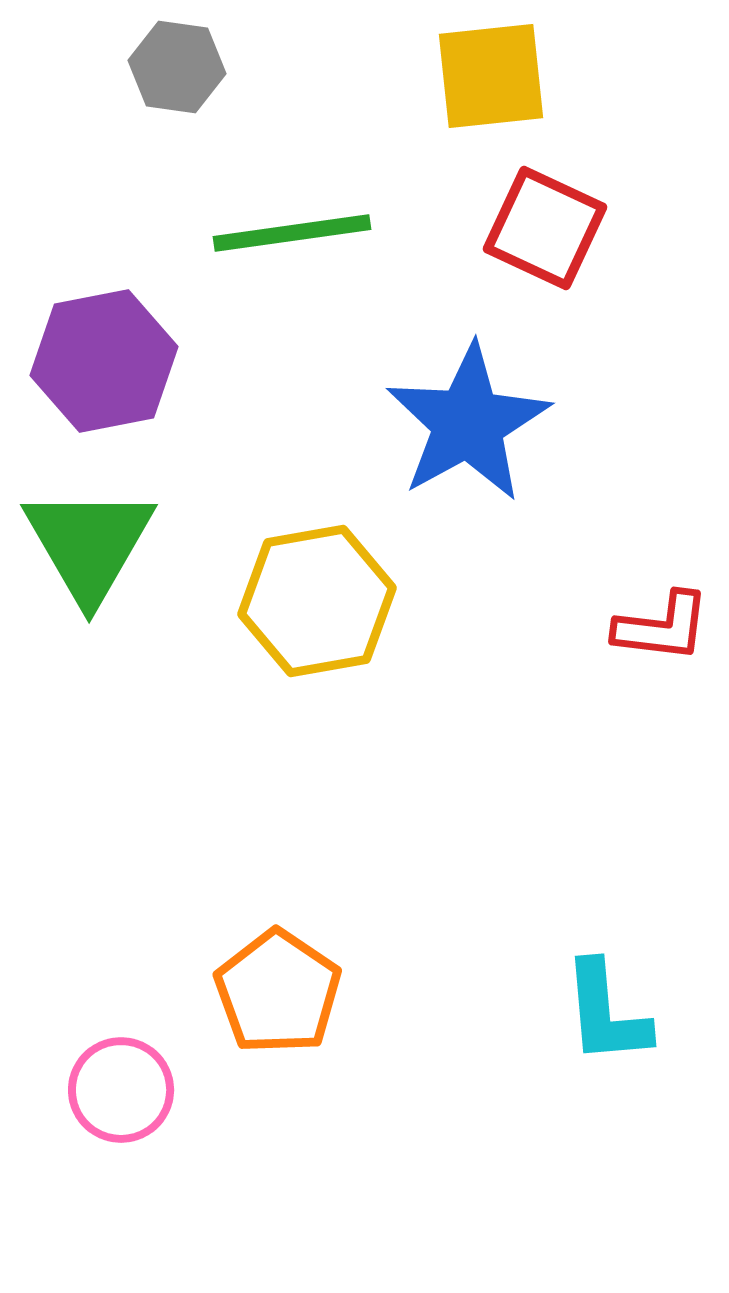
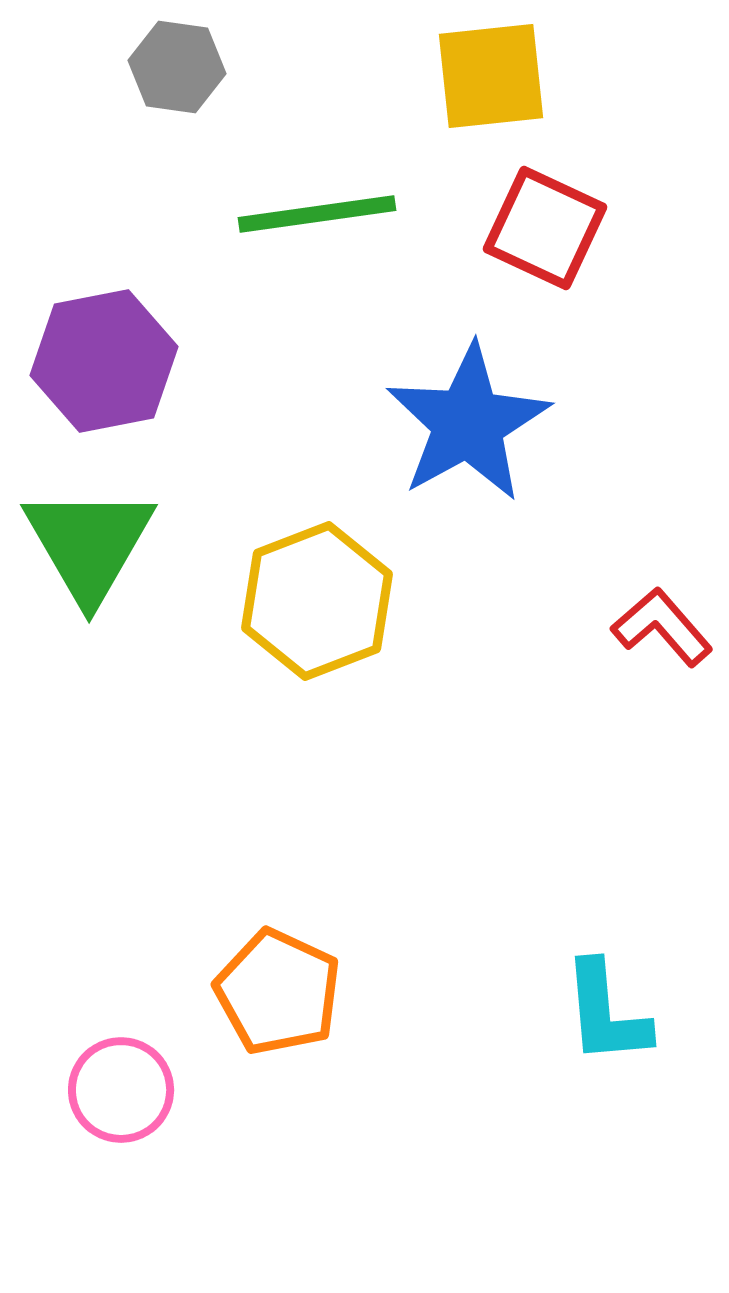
green line: moved 25 px right, 19 px up
yellow hexagon: rotated 11 degrees counterclockwise
red L-shape: rotated 138 degrees counterclockwise
orange pentagon: rotated 9 degrees counterclockwise
